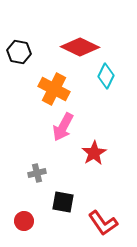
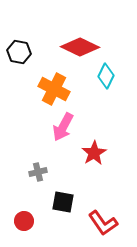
gray cross: moved 1 px right, 1 px up
